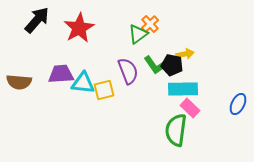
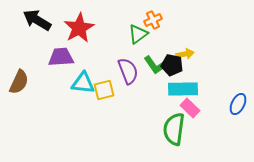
black arrow: rotated 100 degrees counterclockwise
orange cross: moved 3 px right, 4 px up; rotated 18 degrees clockwise
purple trapezoid: moved 17 px up
brown semicircle: rotated 70 degrees counterclockwise
green semicircle: moved 2 px left, 1 px up
